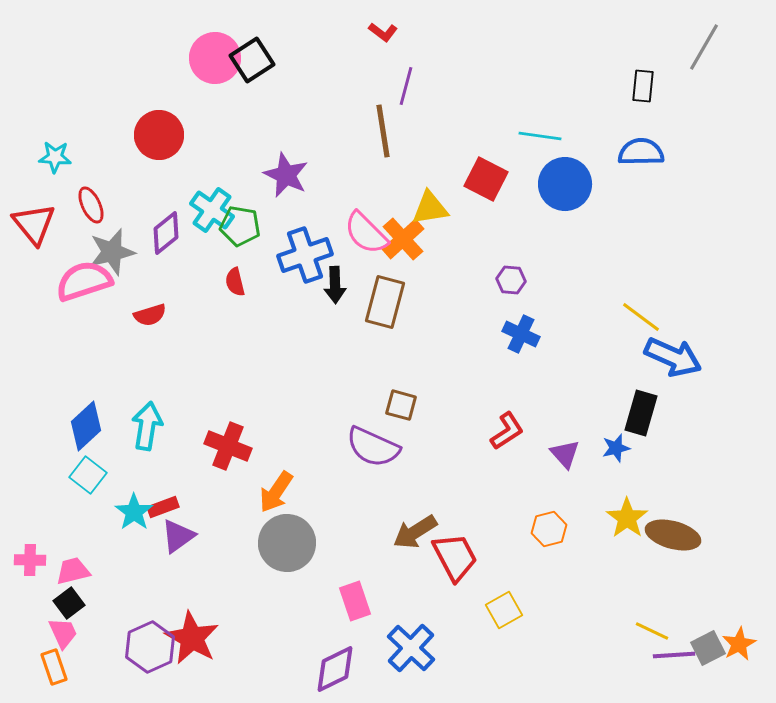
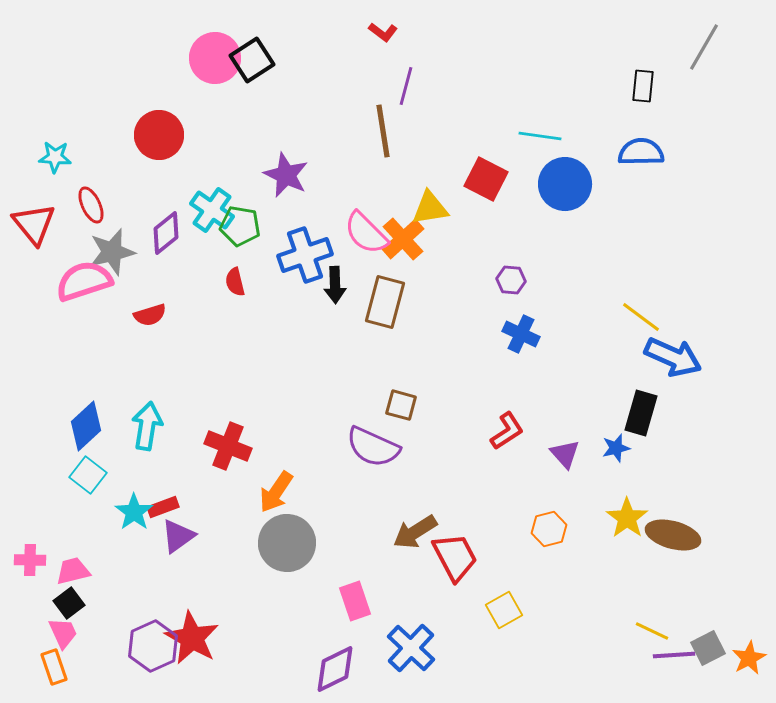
orange star at (739, 644): moved 10 px right, 14 px down
purple hexagon at (150, 647): moved 3 px right, 1 px up
